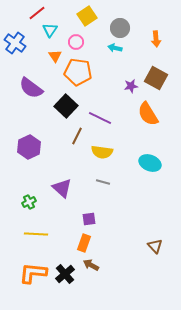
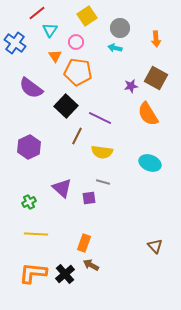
purple square: moved 21 px up
